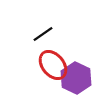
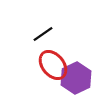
purple hexagon: rotated 8 degrees clockwise
